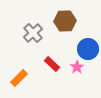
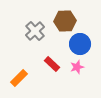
gray cross: moved 2 px right, 2 px up
blue circle: moved 8 px left, 5 px up
pink star: rotated 16 degrees clockwise
